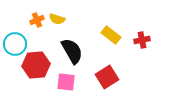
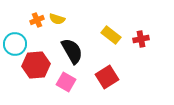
red cross: moved 1 px left, 1 px up
pink square: rotated 24 degrees clockwise
